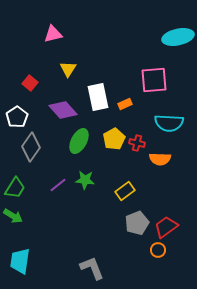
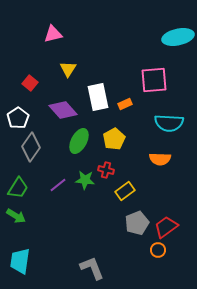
white pentagon: moved 1 px right, 1 px down
red cross: moved 31 px left, 27 px down
green trapezoid: moved 3 px right
green arrow: moved 3 px right
